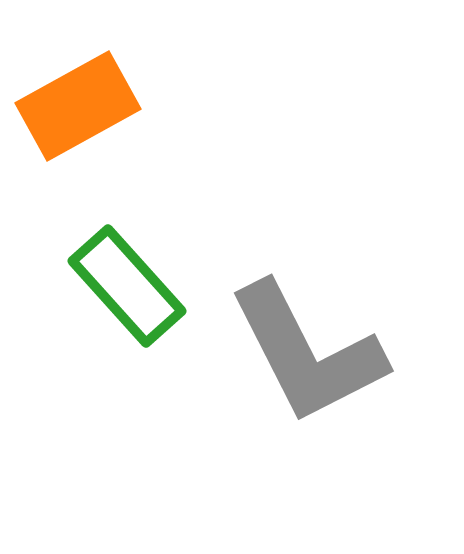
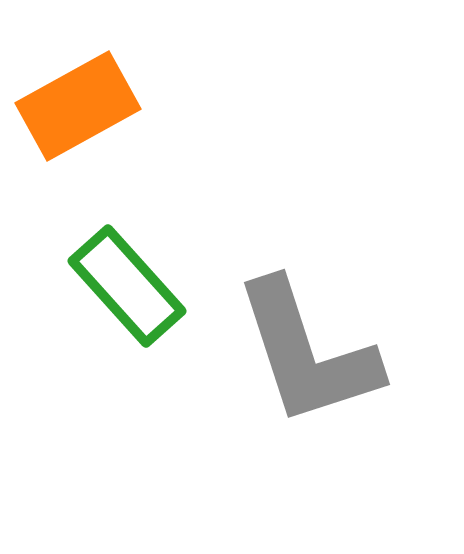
gray L-shape: rotated 9 degrees clockwise
